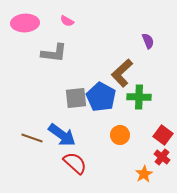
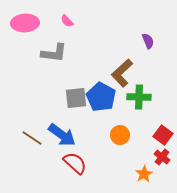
pink semicircle: rotated 16 degrees clockwise
brown line: rotated 15 degrees clockwise
